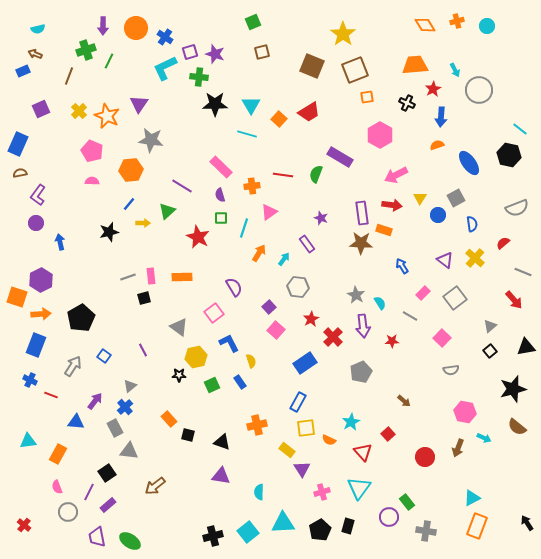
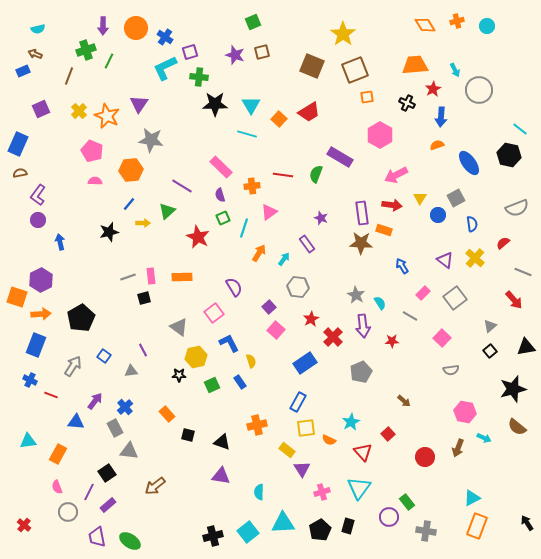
purple star at (215, 54): moved 20 px right, 1 px down
pink semicircle at (92, 181): moved 3 px right
green square at (221, 218): moved 2 px right; rotated 24 degrees counterclockwise
purple circle at (36, 223): moved 2 px right, 3 px up
gray triangle at (130, 386): moved 1 px right, 15 px up; rotated 32 degrees clockwise
orange rectangle at (169, 419): moved 2 px left, 5 px up
